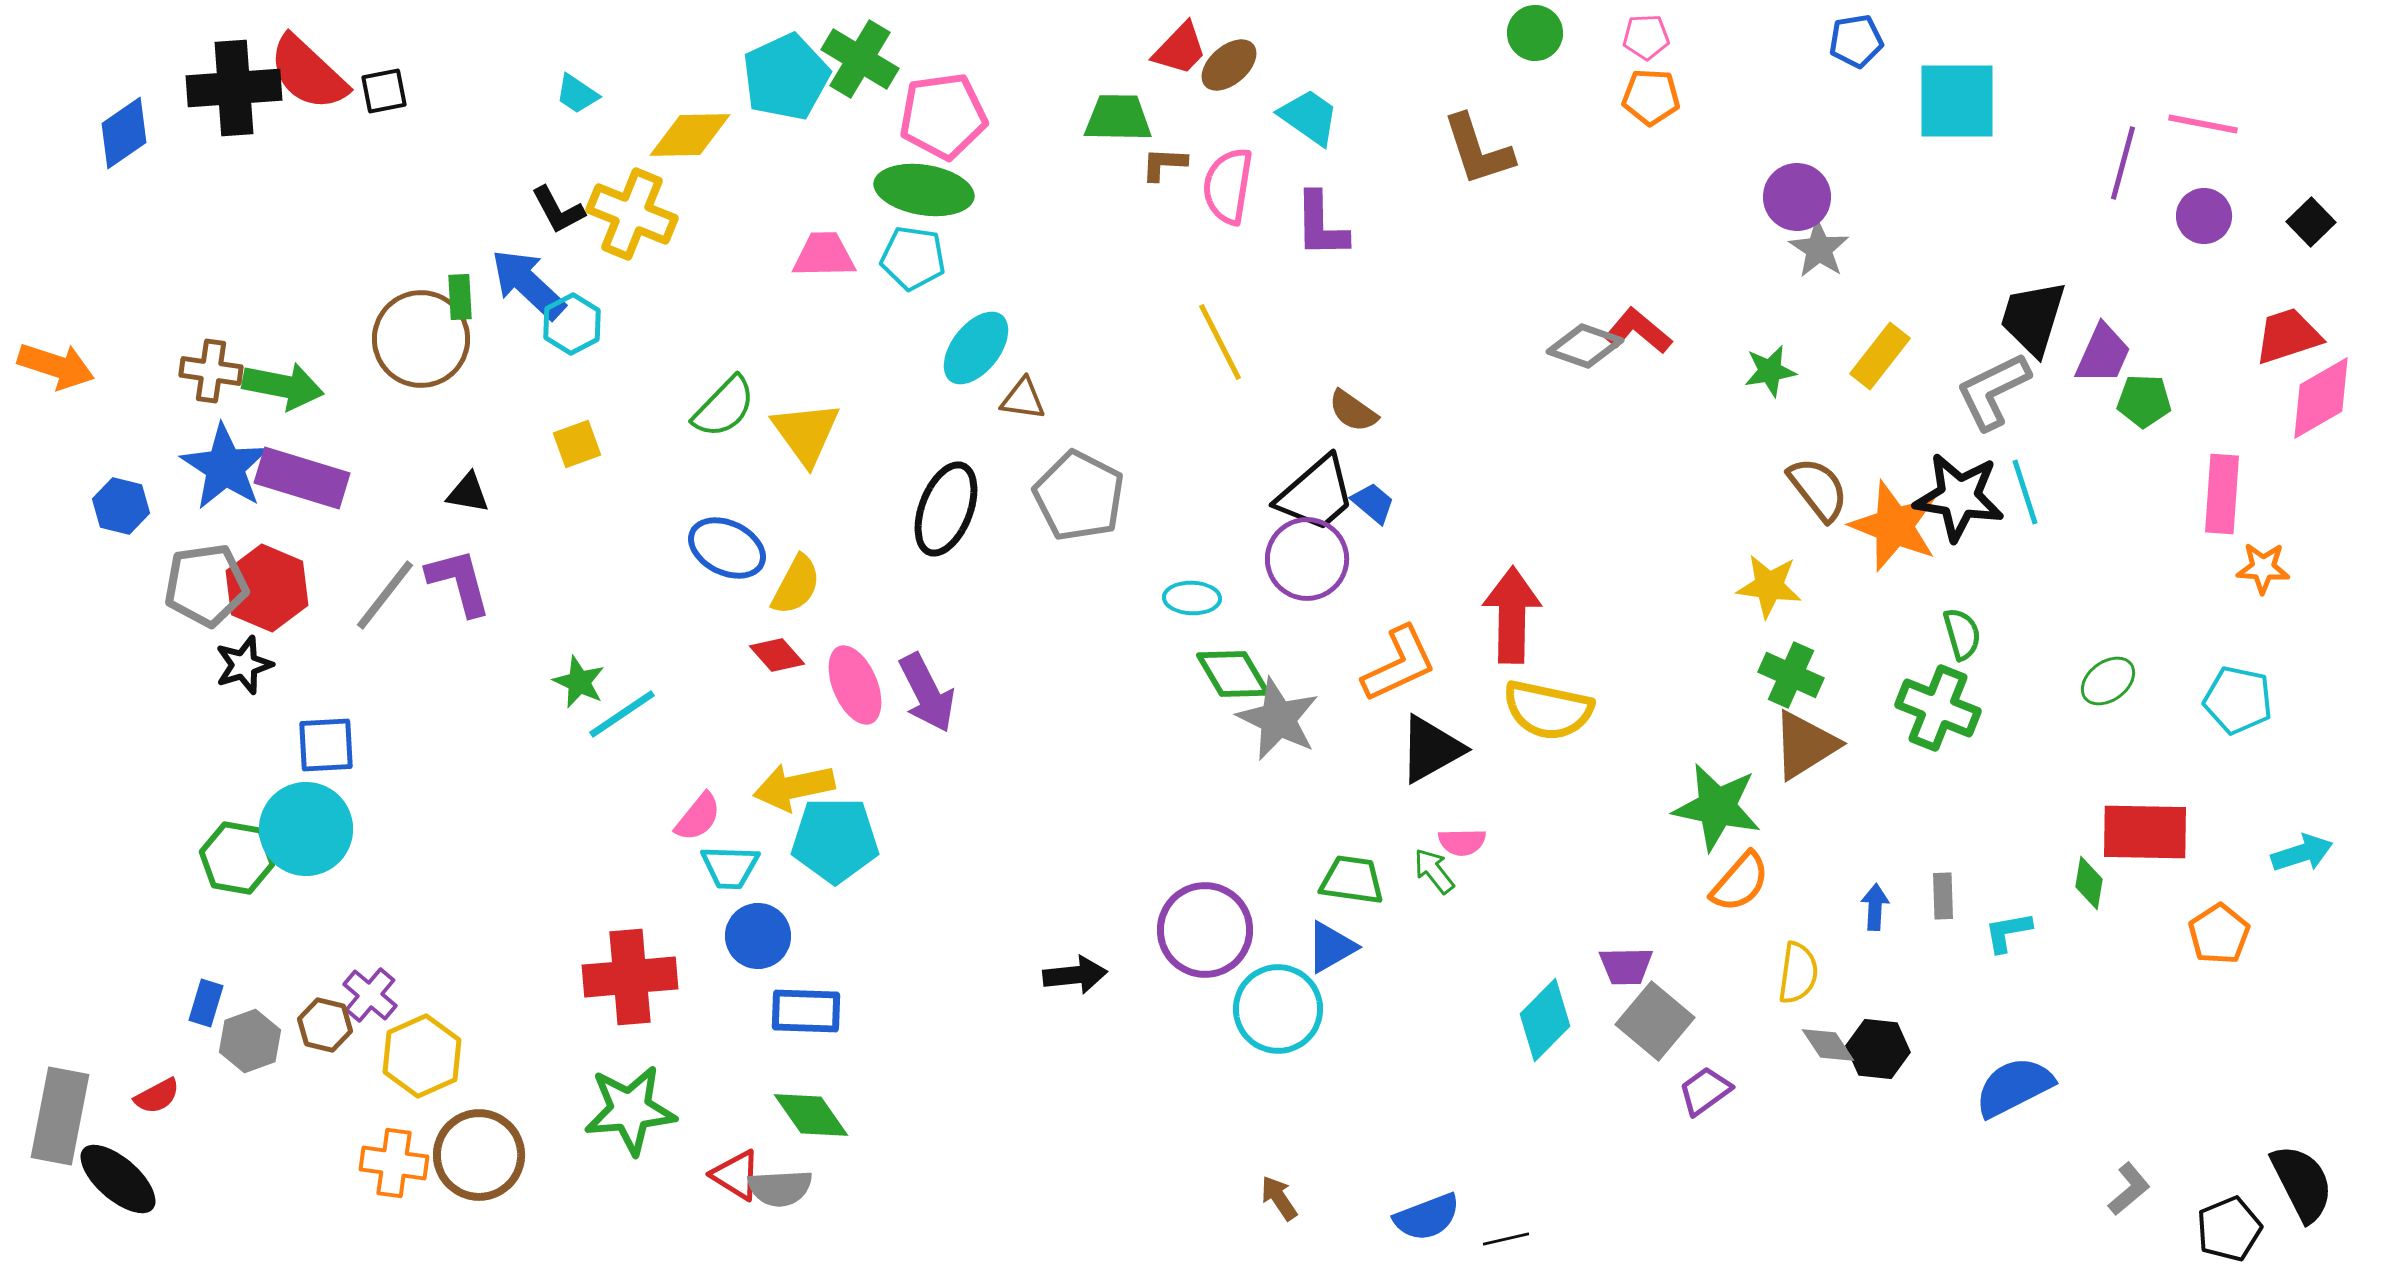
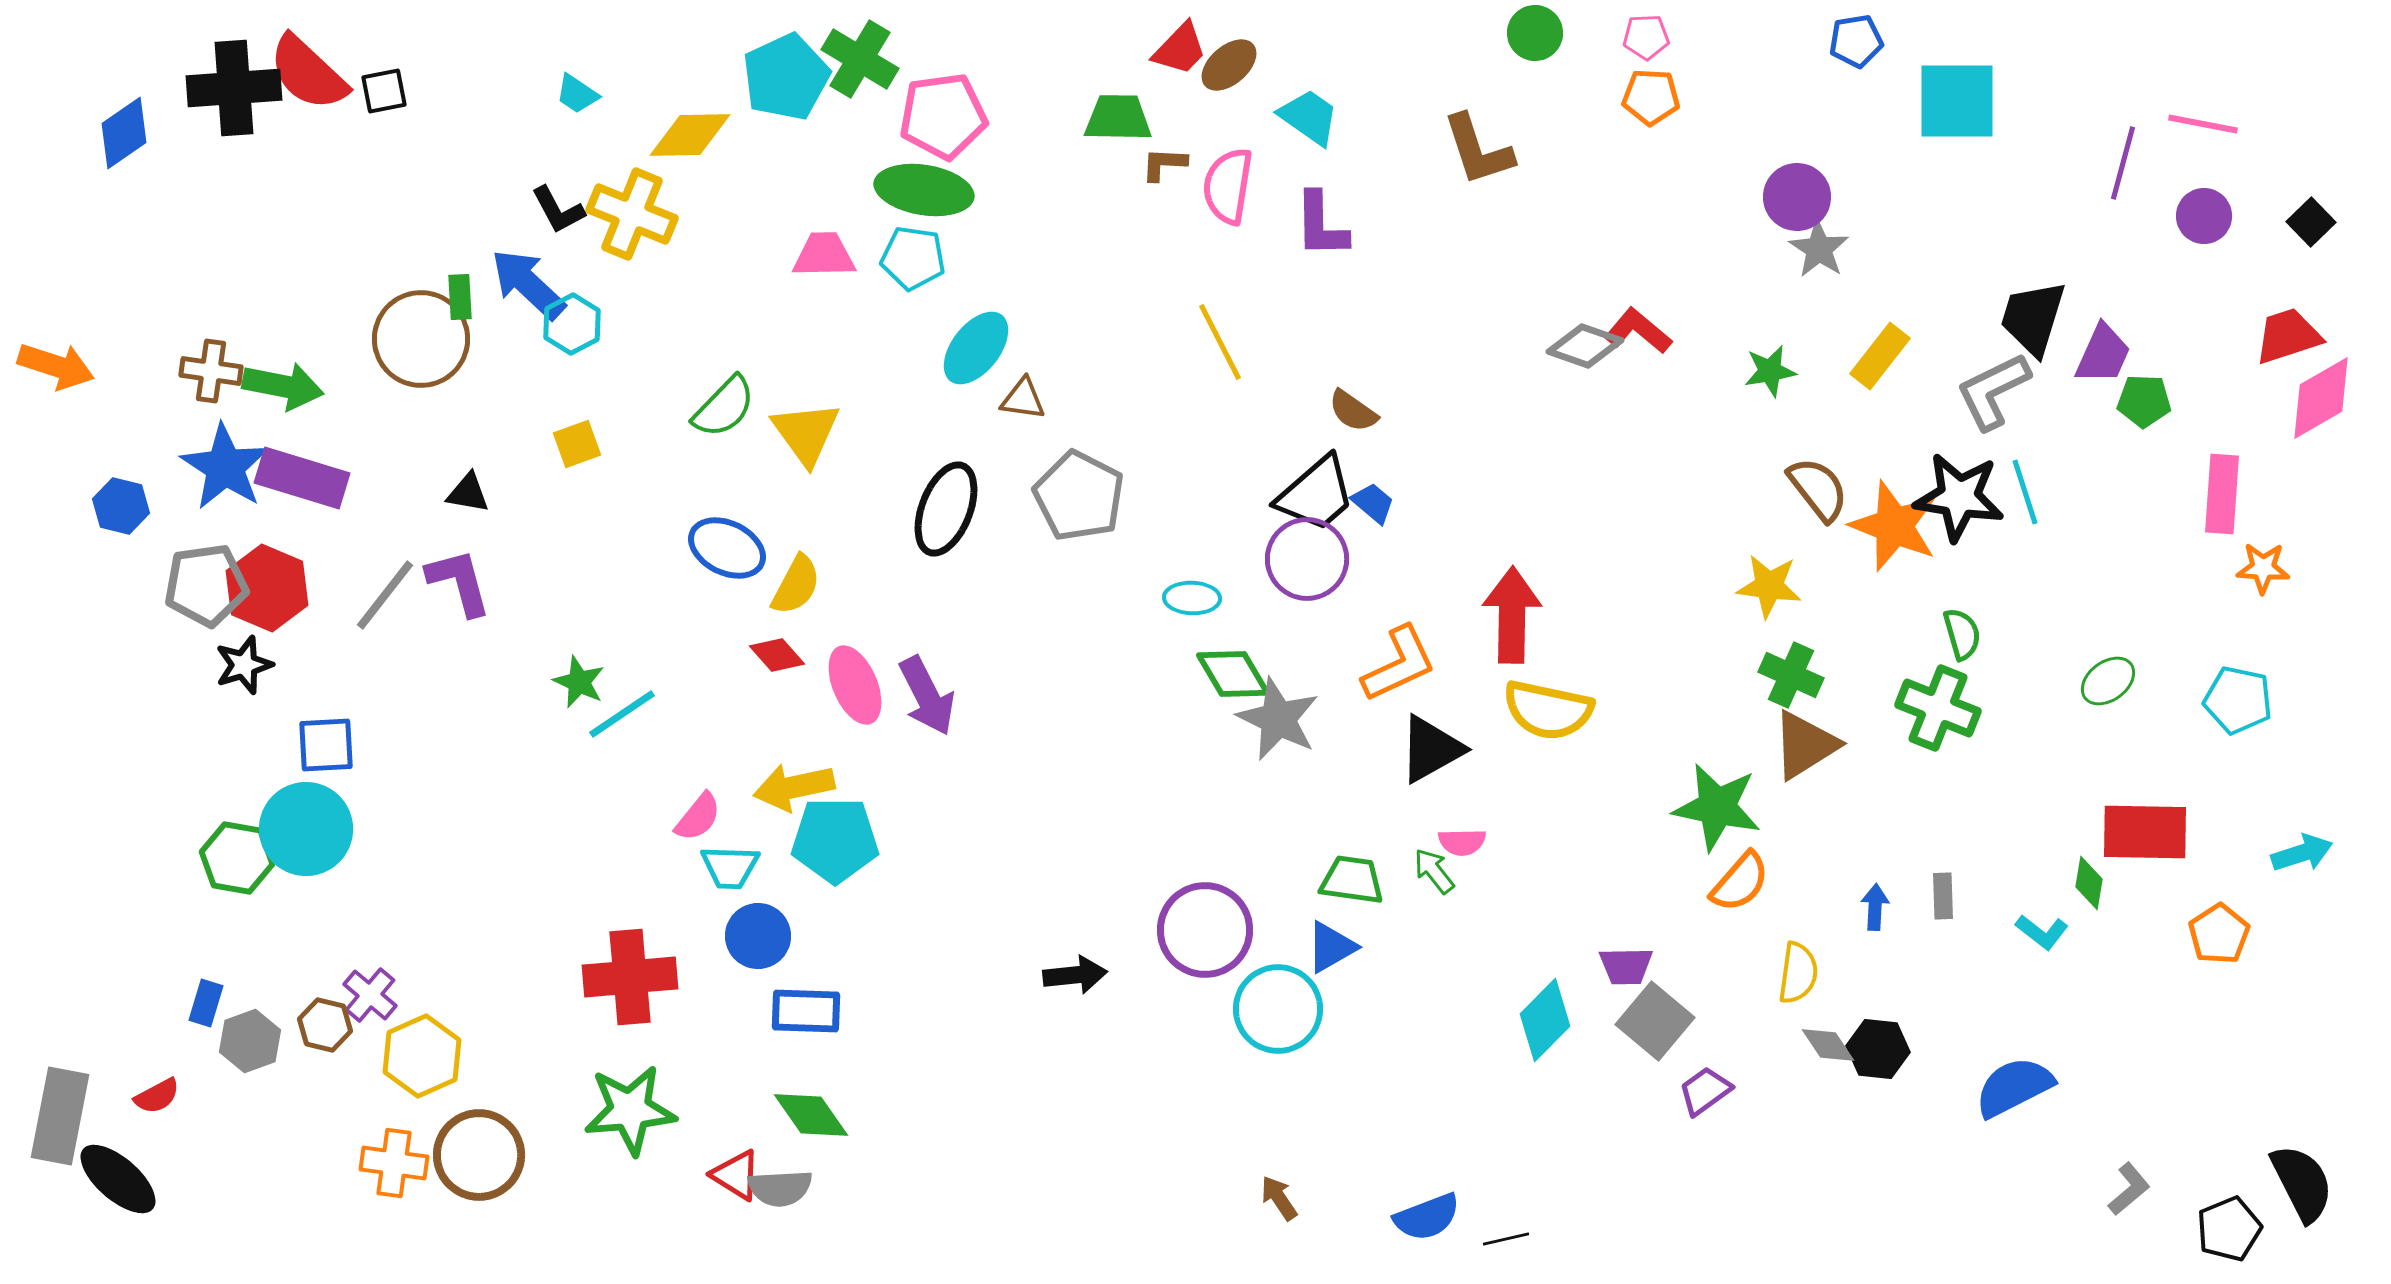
purple arrow at (927, 693): moved 3 px down
cyan L-shape at (2008, 932): moved 34 px right; rotated 132 degrees counterclockwise
